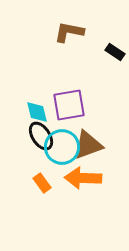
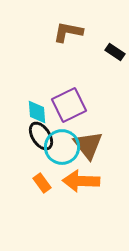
brown L-shape: moved 1 px left
purple square: rotated 16 degrees counterclockwise
cyan diamond: rotated 10 degrees clockwise
brown triangle: rotated 48 degrees counterclockwise
orange arrow: moved 2 px left, 3 px down
